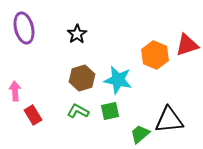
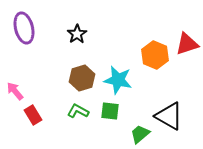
red triangle: moved 1 px up
pink arrow: rotated 36 degrees counterclockwise
green square: rotated 18 degrees clockwise
black triangle: moved 4 px up; rotated 36 degrees clockwise
